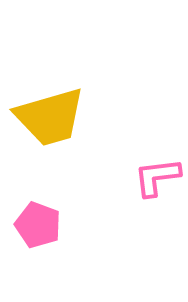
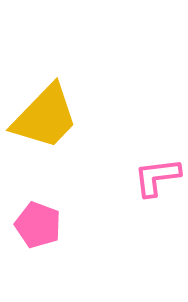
yellow trapezoid: moved 5 px left; rotated 30 degrees counterclockwise
